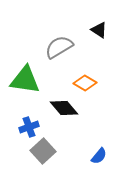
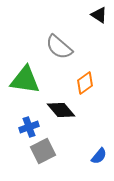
black triangle: moved 15 px up
gray semicircle: rotated 108 degrees counterclockwise
orange diamond: rotated 65 degrees counterclockwise
black diamond: moved 3 px left, 2 px down
gray square: rotated 15 degrees clockwise
